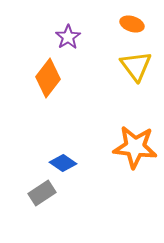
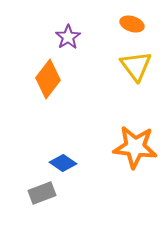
orange diamond: moved 1 px down
gray rectangle: rotated 12 degrees clockwise
